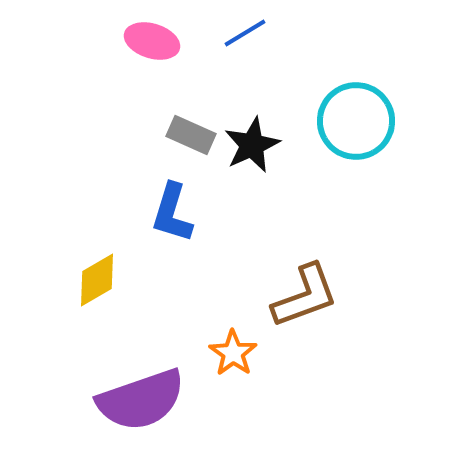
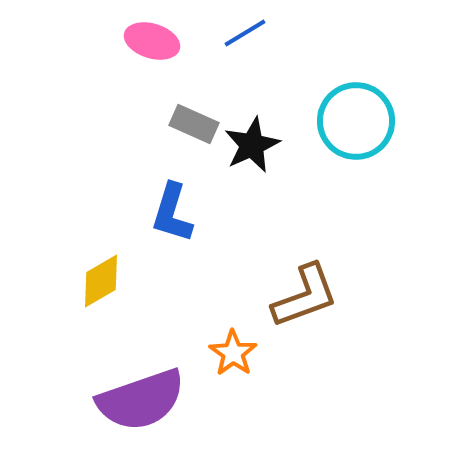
gray rectangle: moved 3 px right, 11 px up
yellow diamond: moved 4 px right, 1 px down
